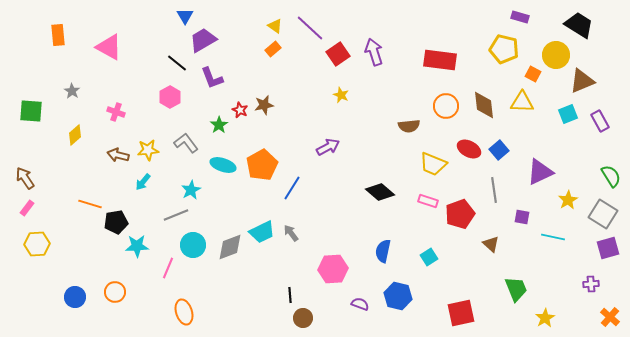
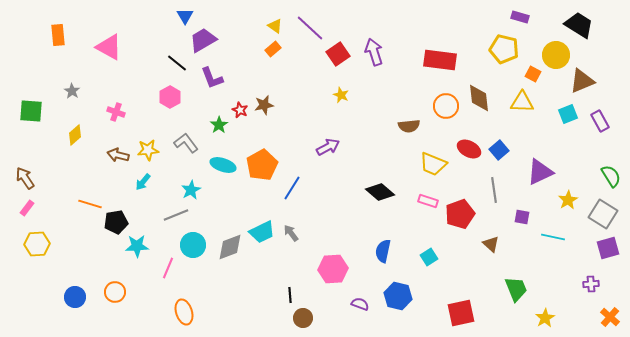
brown diamond at (484, 105): moved 5 px left, 7 px up
